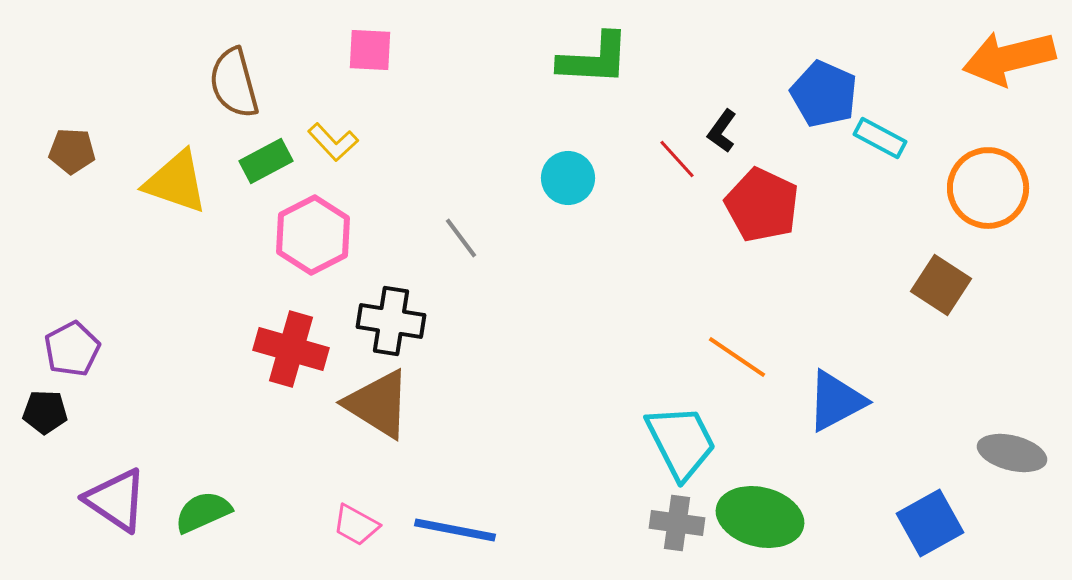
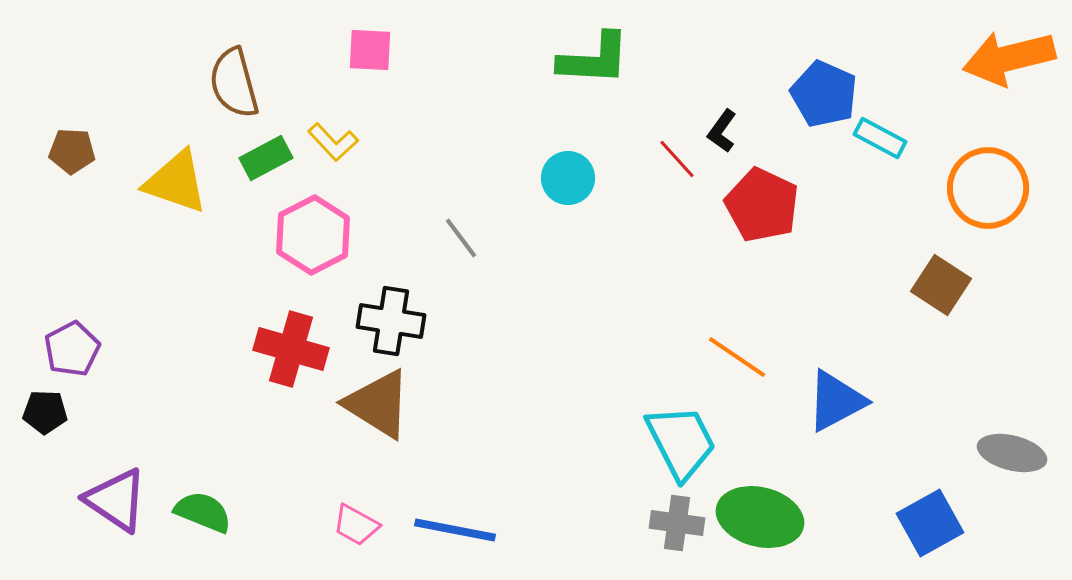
green rectangle: moved 3 px up
green semicircle: rotated 46 degrees clockwise
